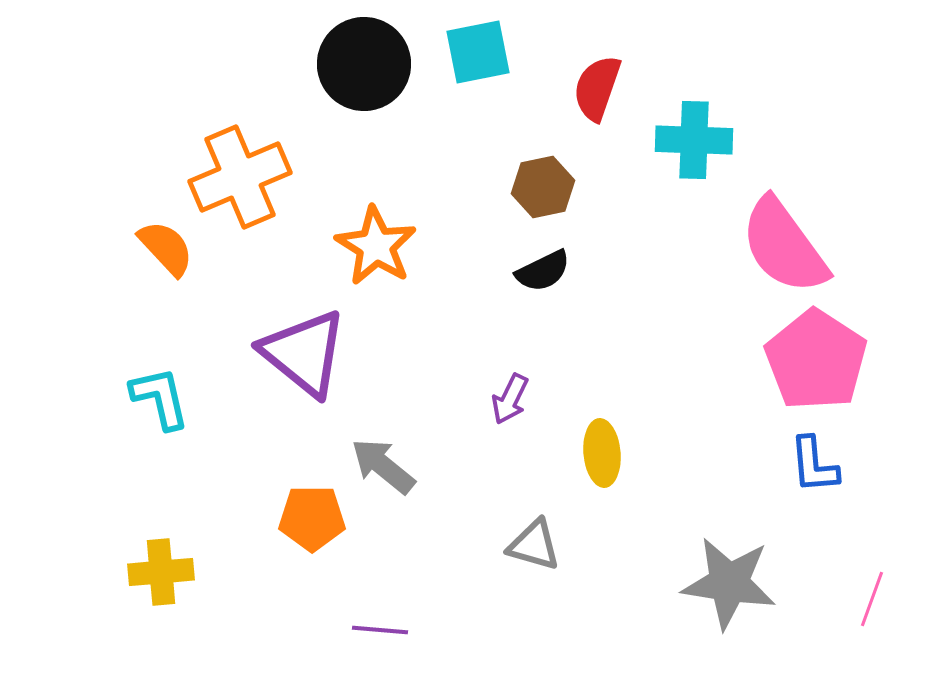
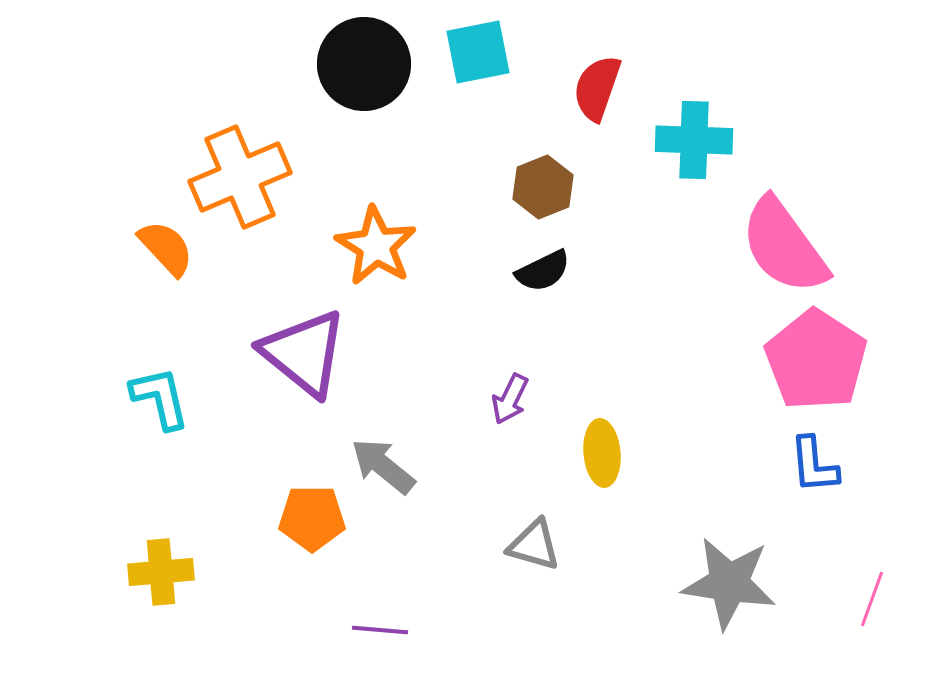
brown hexagon: rotated 10 degrees counterclockwise
